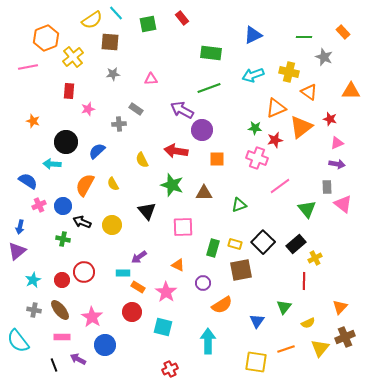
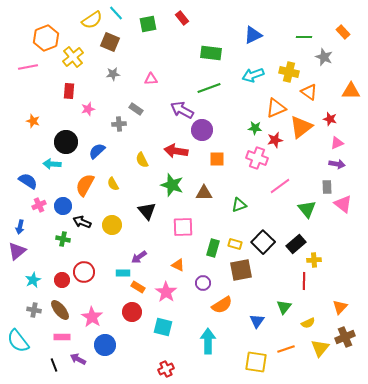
brown square at (110, 42): rotated 18 degrees clockwise
yellow cross at (315, 258): moved 1 px left, 2 px down; rotated 24 degrees clockwise
red cross at (170, 369): moved 4 px left
